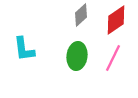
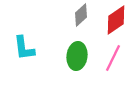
cyan L-shape: moved 1 px up
